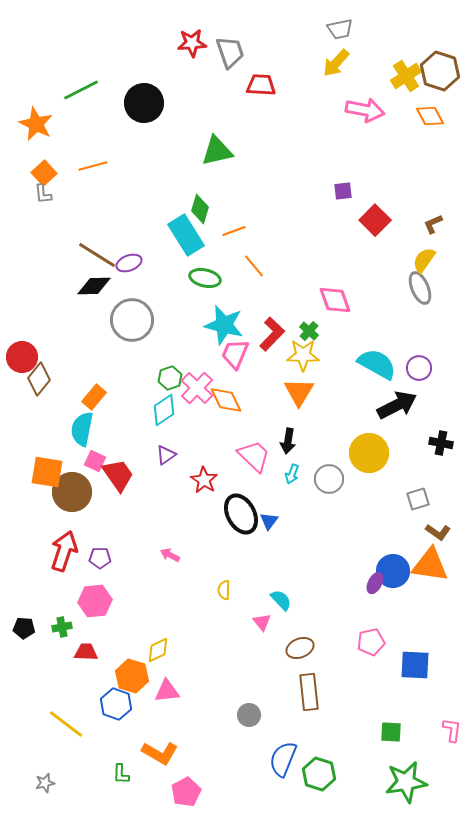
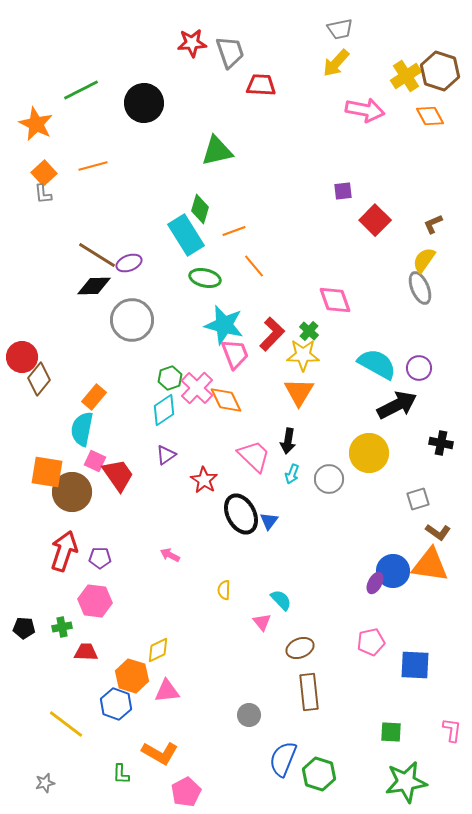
pink trapezoid at (235, 354): rotated 136 degrees clockwise
pink hexagon at (95, 601): rotated 12 degrees clockwise
